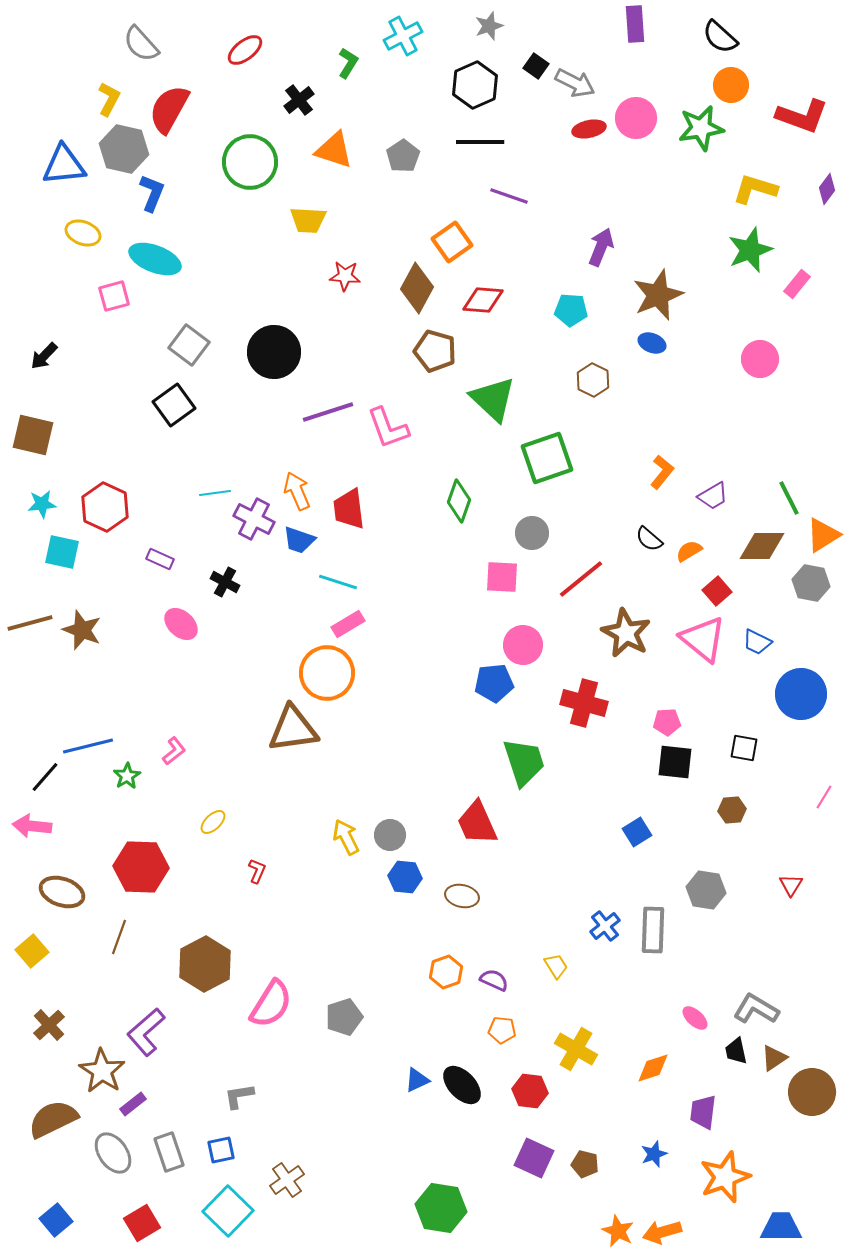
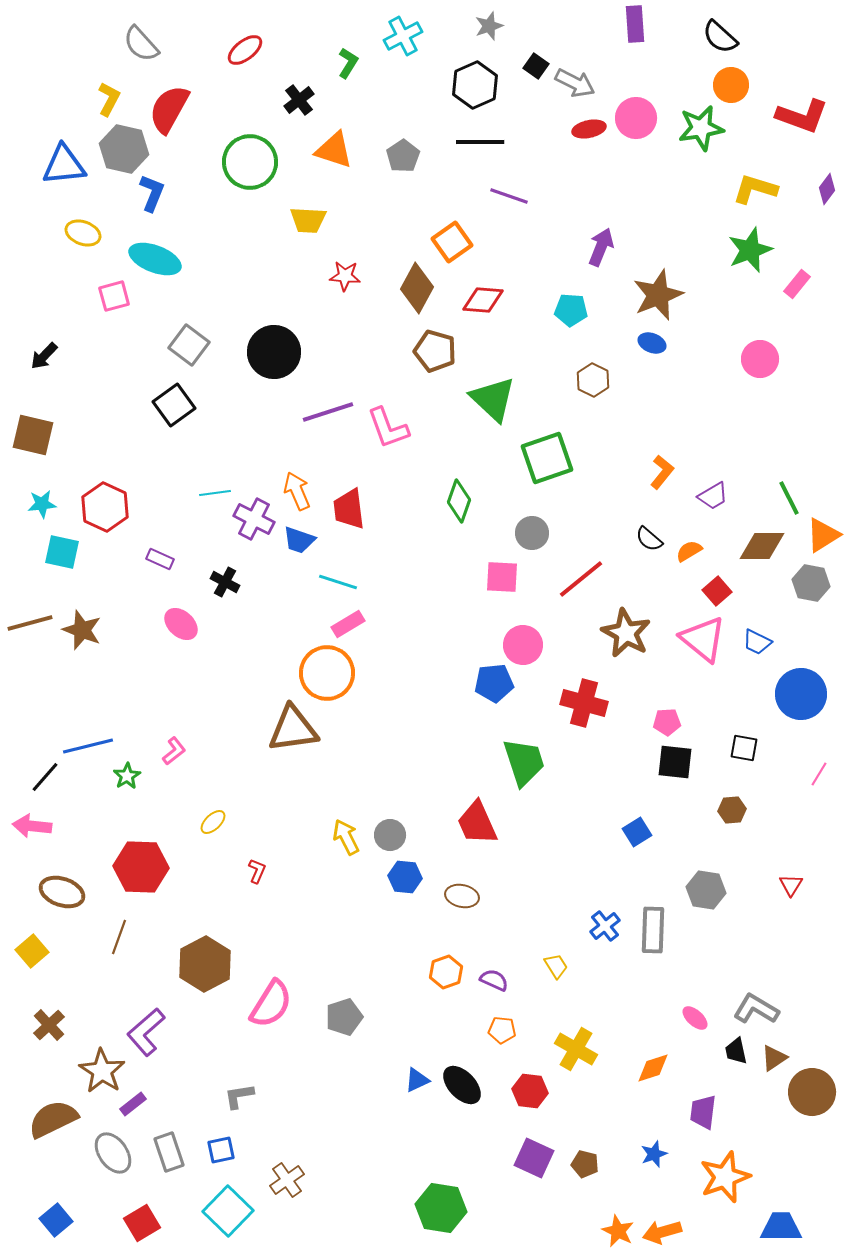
pink line at (824, 797): moved 5 px left, 23 px up
